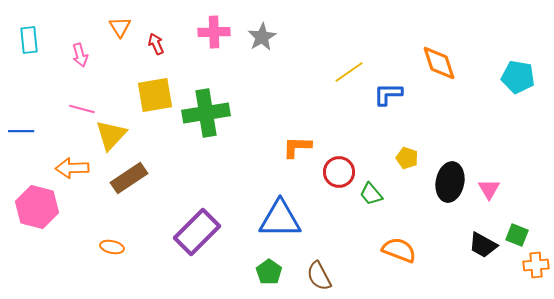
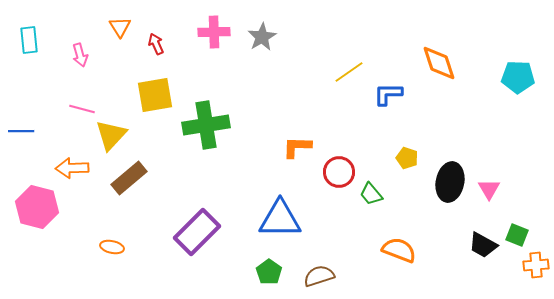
cyan pentagon: rotated 8 degrees counterclockwise
green cross: moved 12 px down
brown rectangle: rotated 6 degrees counterclockwise
brown semicircle: rotated 100 degrees clockwise
